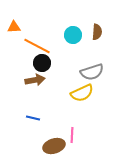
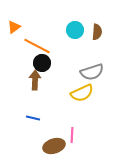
orange triangle: rotated 32 degrees counterclockwise
cyan circle: moved 2 px right, 5 px up
brown arrow: rotated 78 degrees counterclockwise
